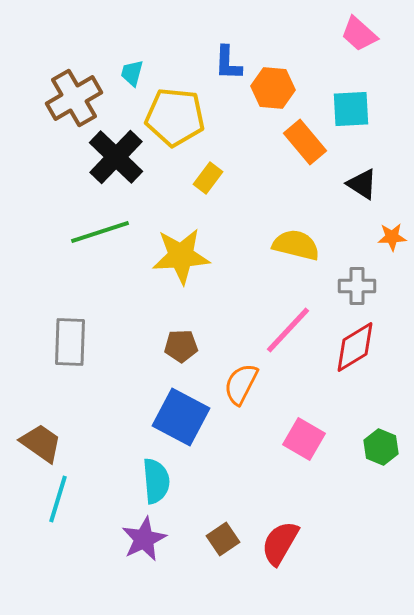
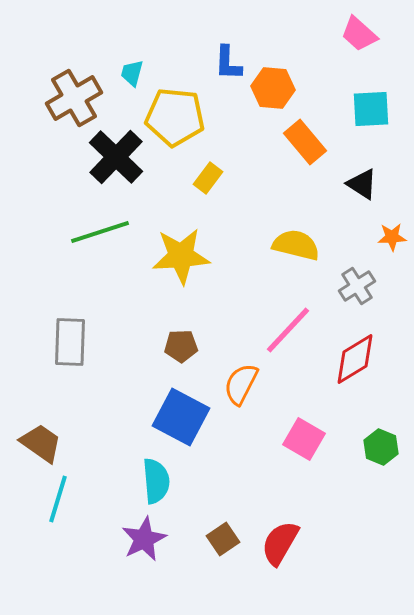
cyan square: moved 20 px right
gray cross: rotated 33 degrees counterclockwise
red diamond: moved 12 px down
